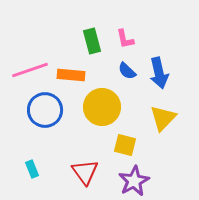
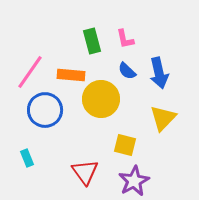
pink line: moved 2 px down; rotated 36 degrees counterclockwise
yellow circle: moved 1 px left, 8 px up
cyan rectangle: moved 5 px left, 11 px up
